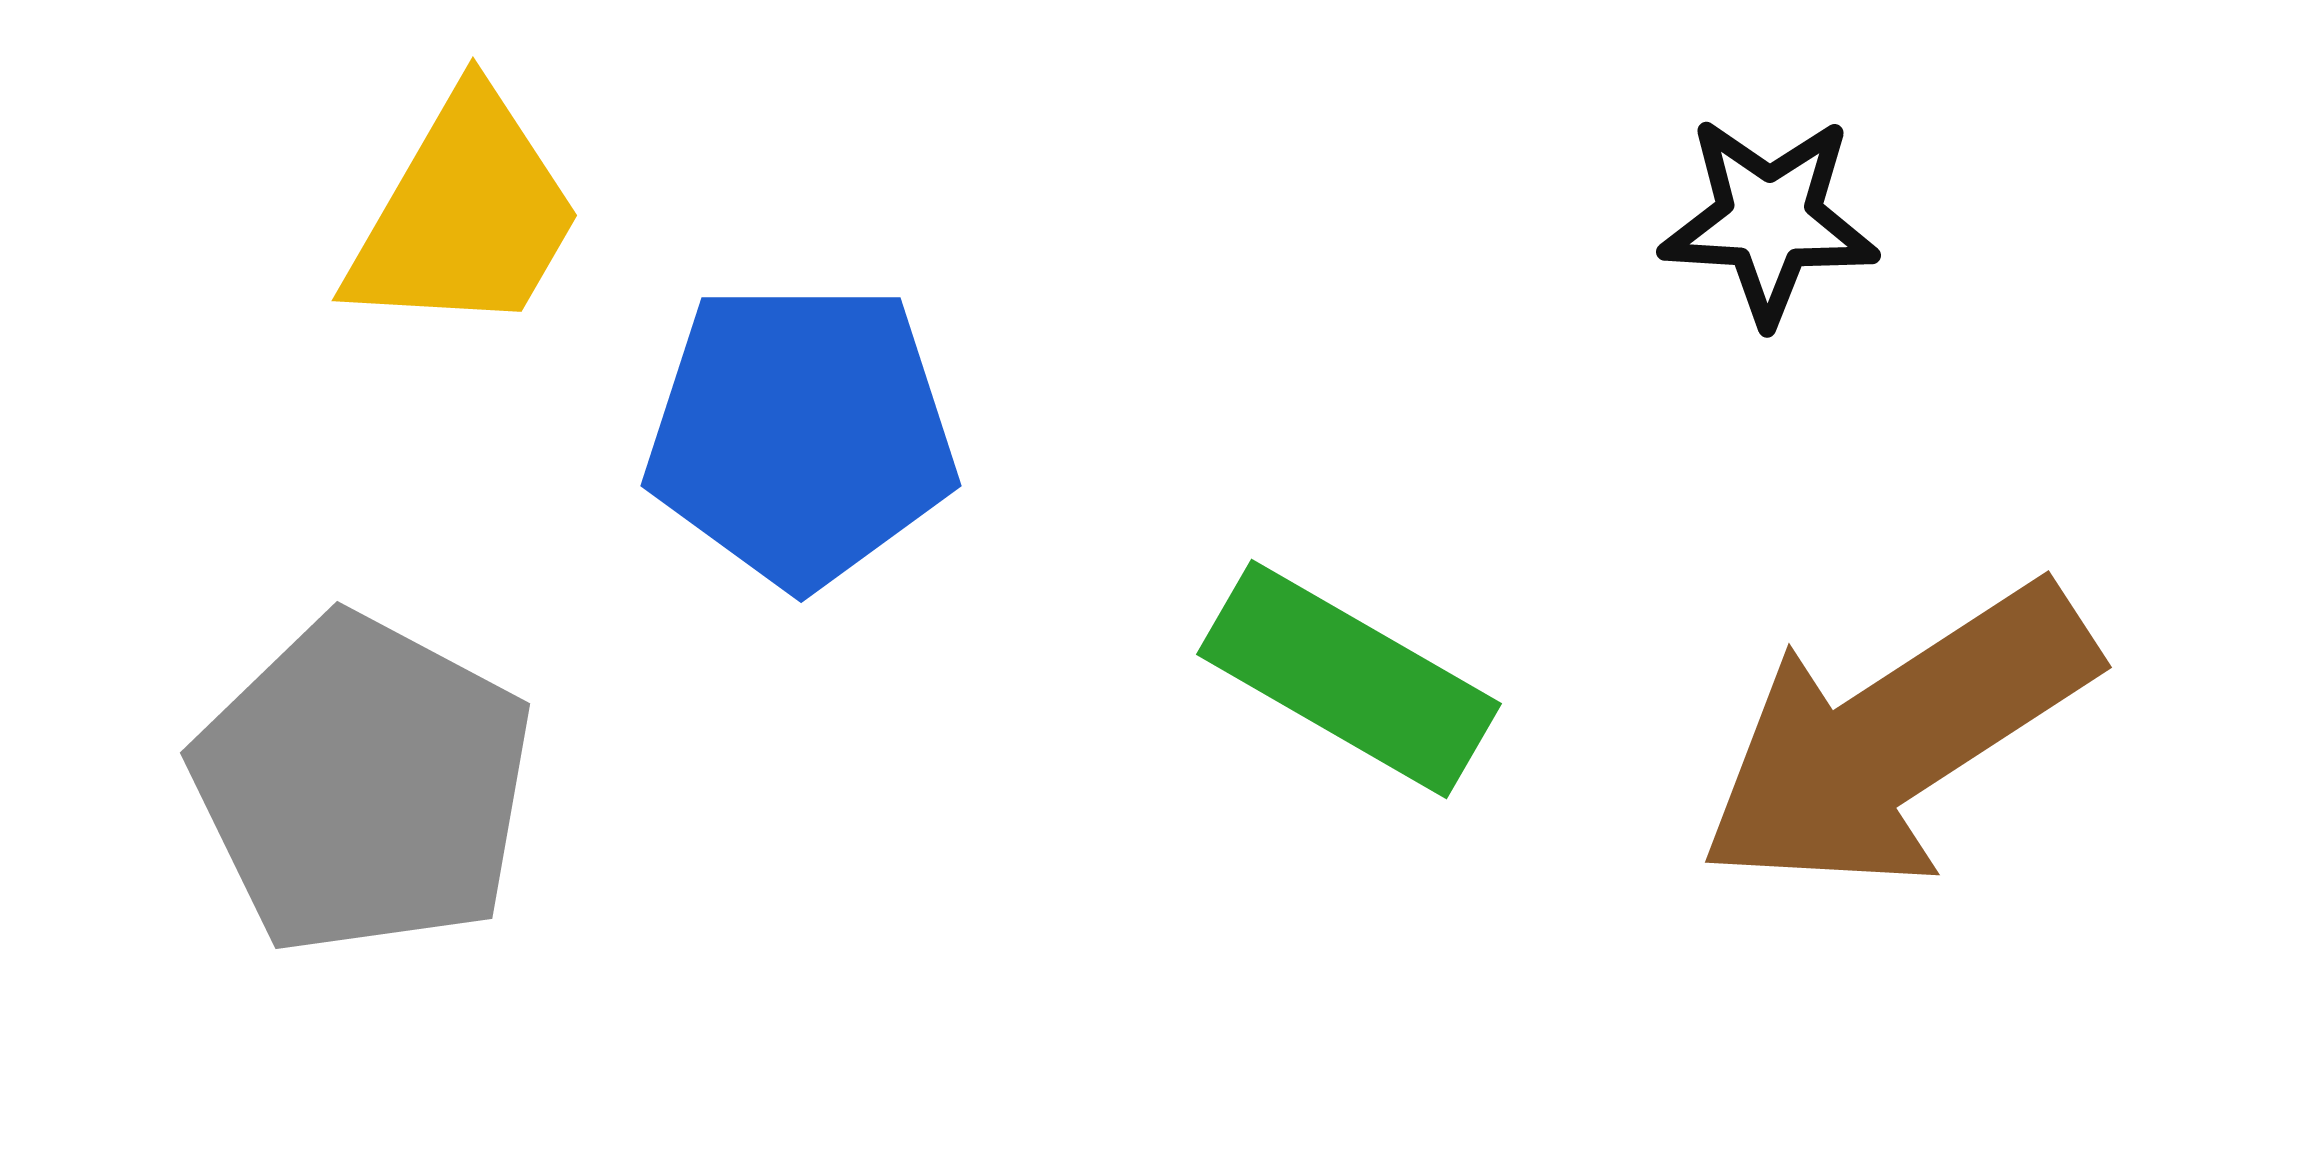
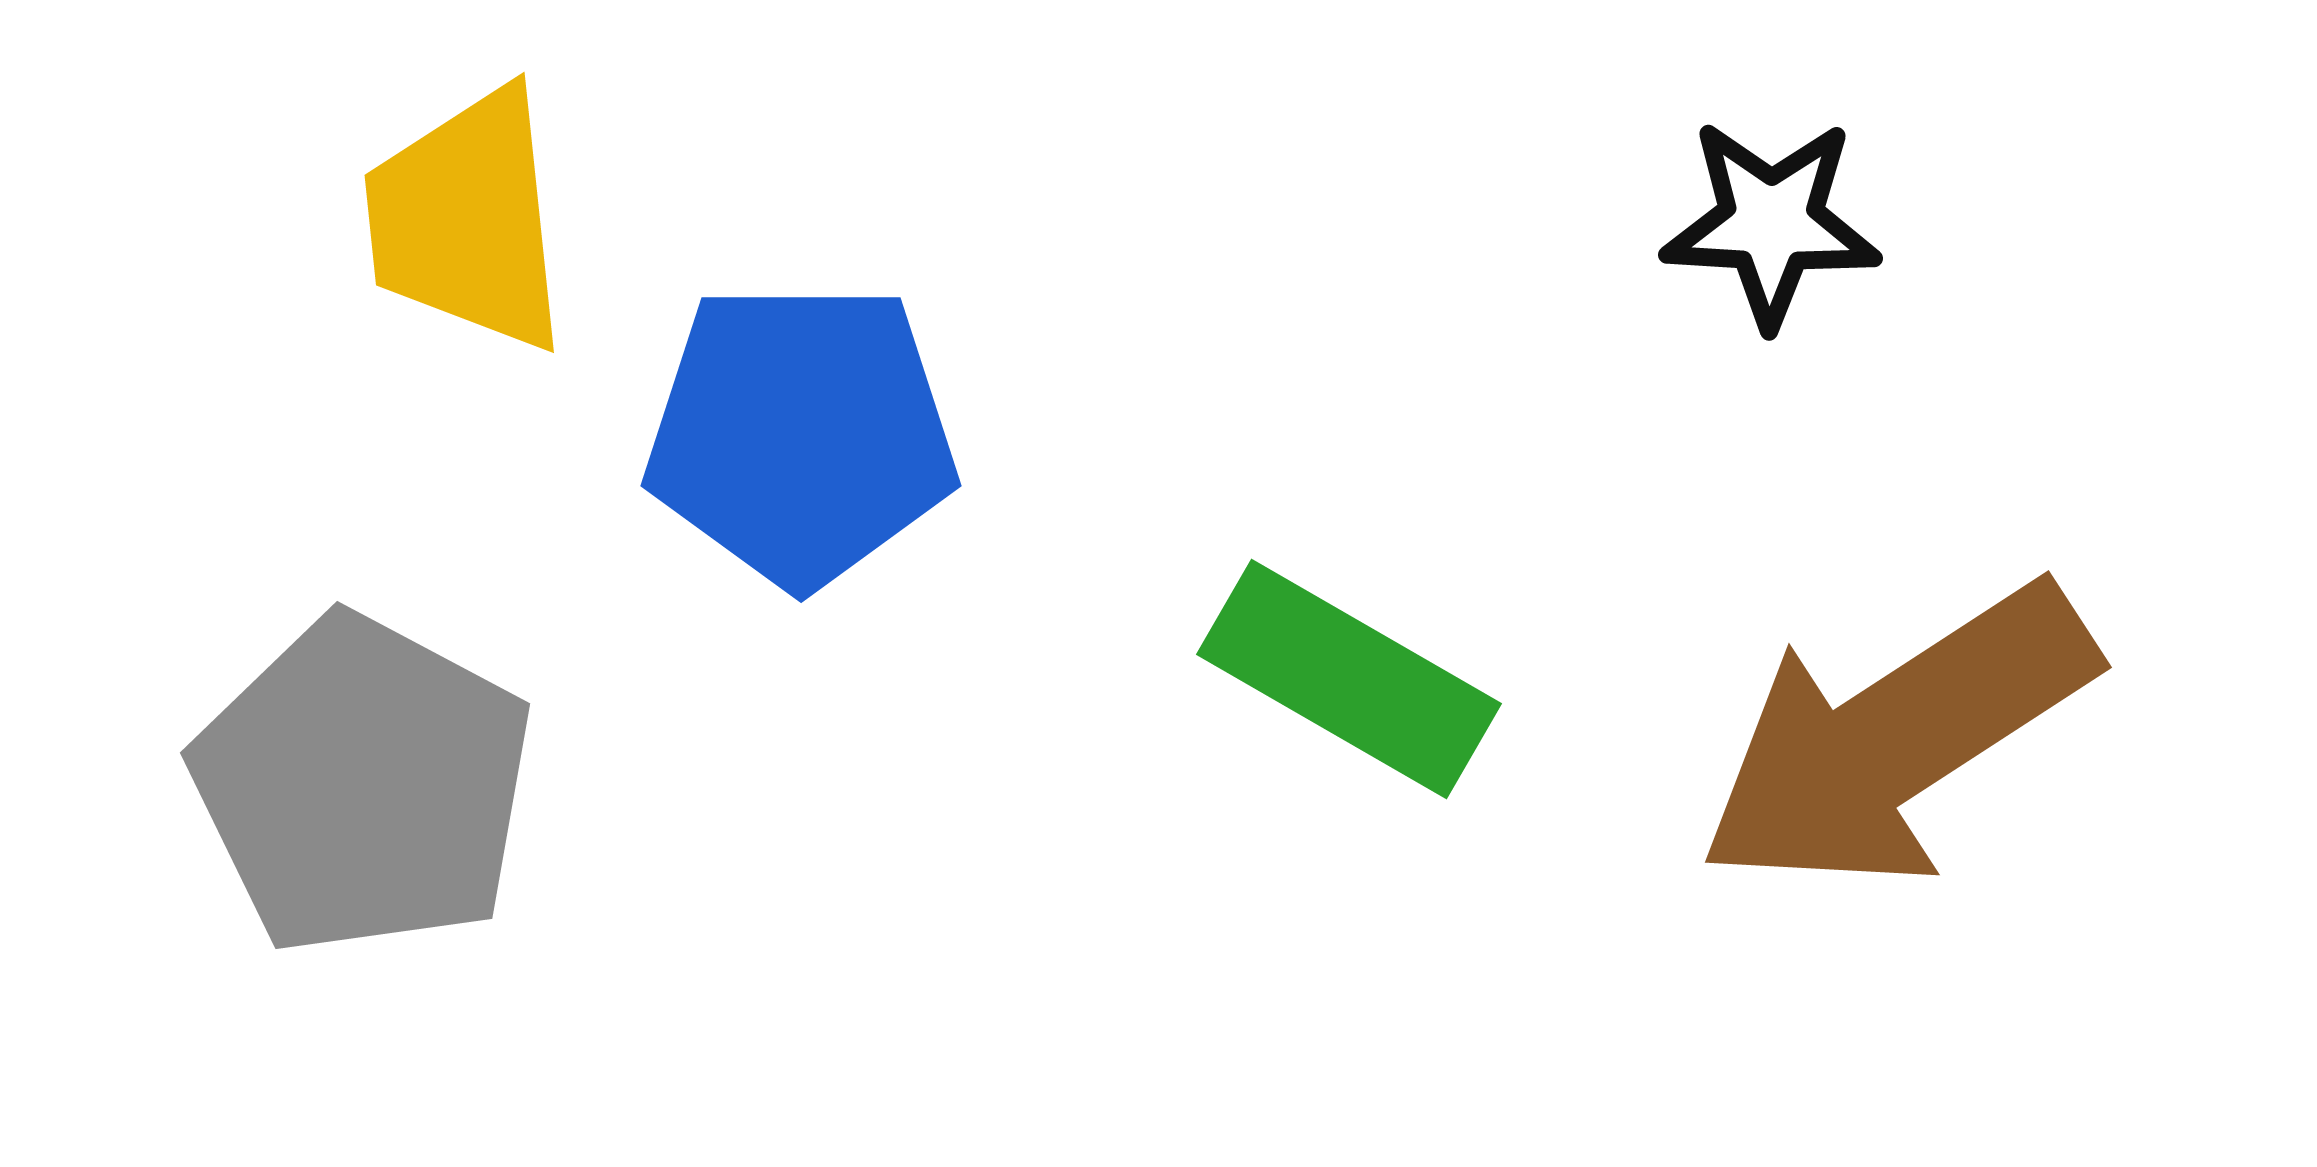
yellow trapezoid: moved 2 px right, 5 px down; rotated 144 degrees clockwise
black star: moved 2 px right, 3 px down
